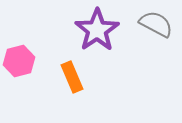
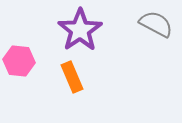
purple star: moved 17 px left
pink hexagon: rotated 20 degrees clockwise
